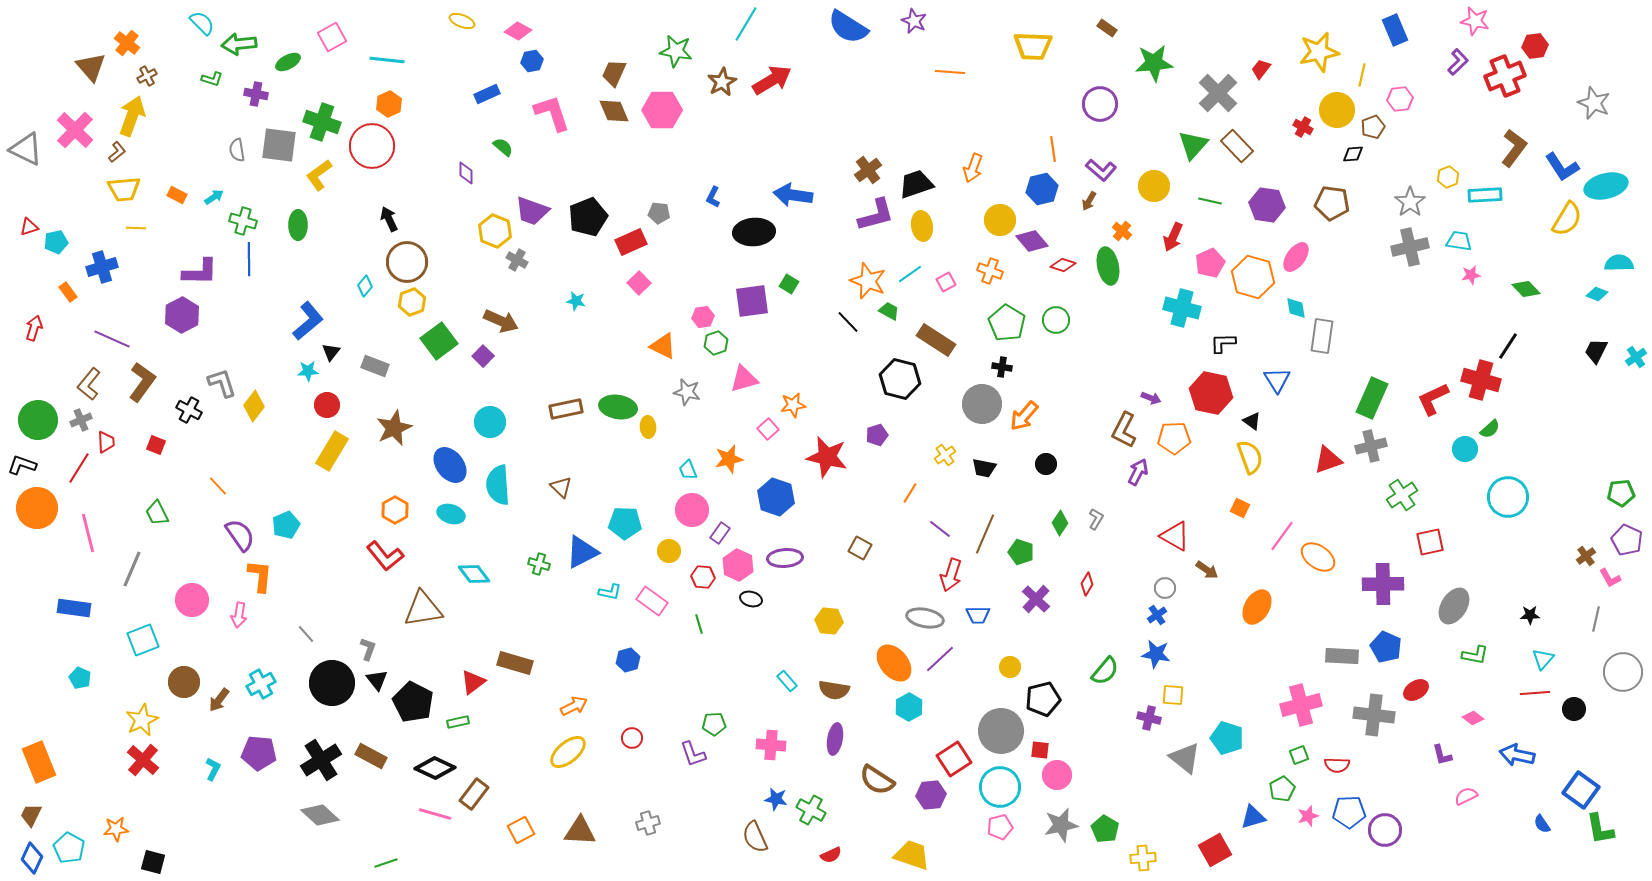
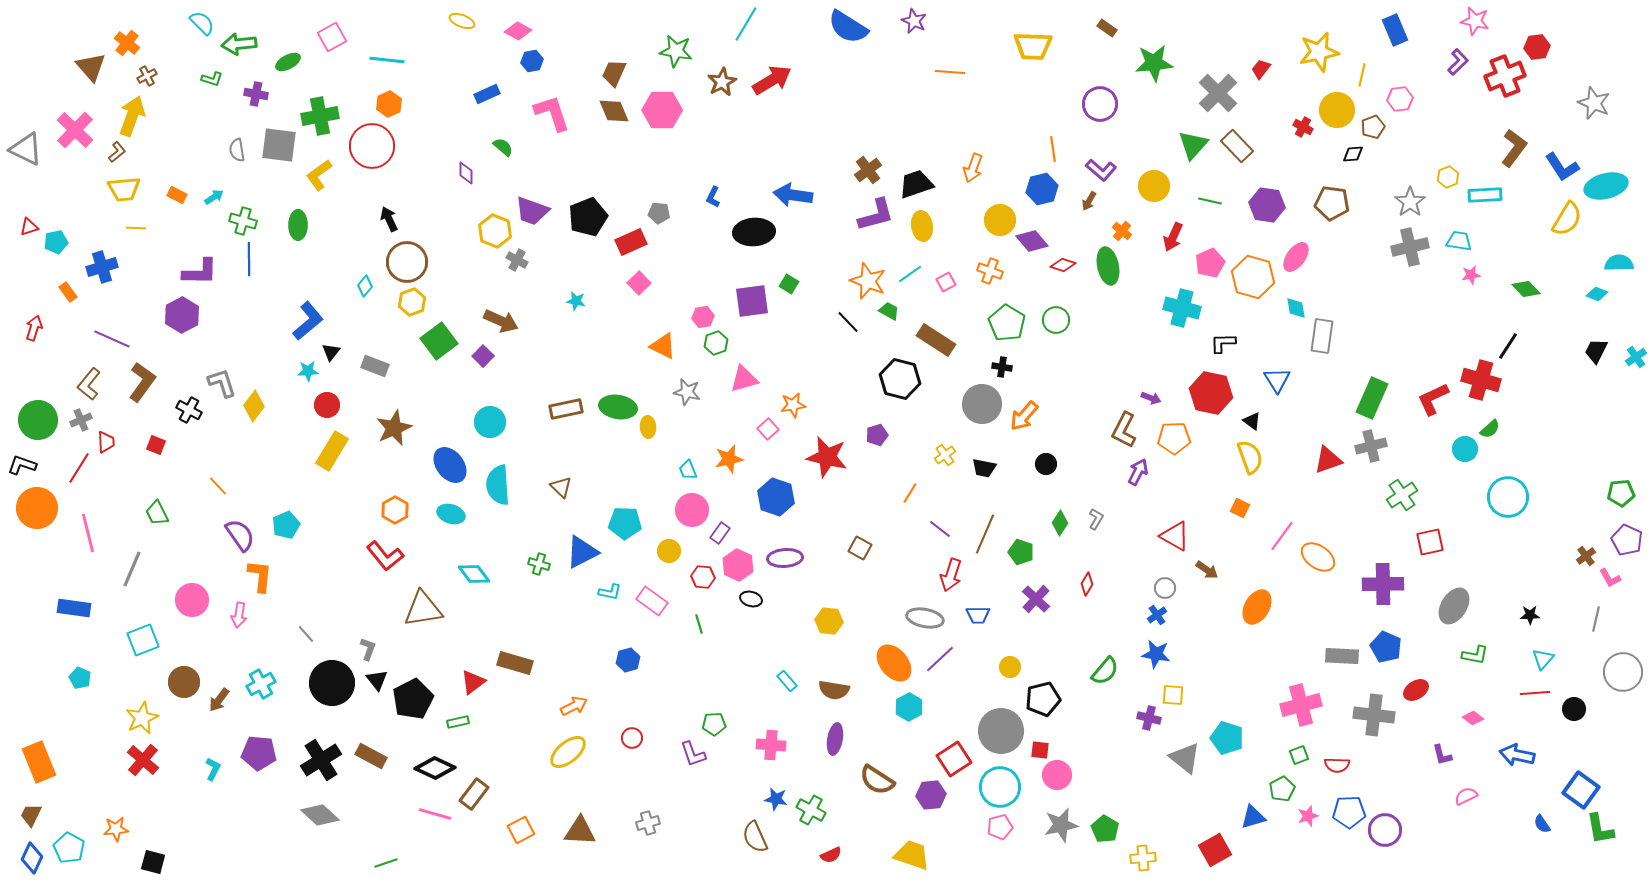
red hexagon at (1535, 46): moved 2 px right, 1 px down
green cross at (322, 122): moved 2 px left, 6 px up; rotated 30 degrees counterclockwise
black pentagon at (413, 702): moved 3 px up; rotated 18 degrees clockwise
yellow star at (142, 720): moved 2 px up
